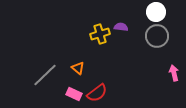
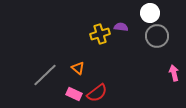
white circle: moved 6 px left, 1 px down
